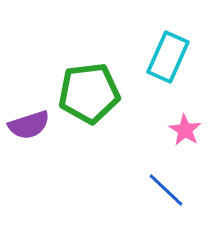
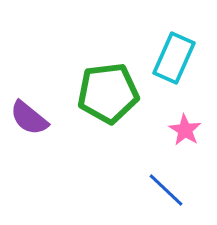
cyan rectangle: moved 6 px right, 1 px down
green pentagon: moved 19 px right
purple semicircle: moved 7 px up; rotated 57 degrees clockwise
